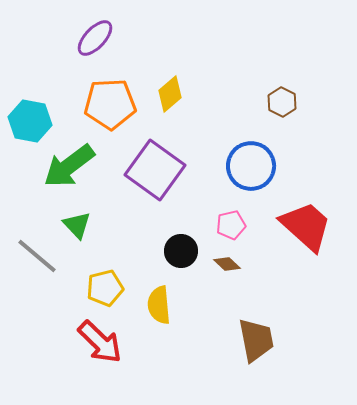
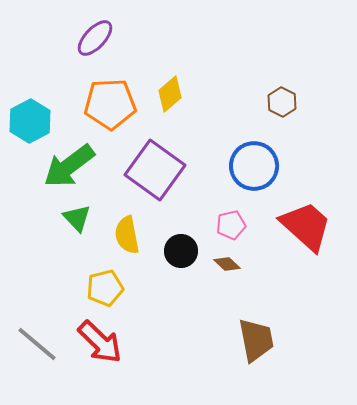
cyan hexagon: rotated 21 degrees clockwise
blue circle: moved 3 px right
green triangle: moved 7 px up
gray line: moved 88 px down
yellow semicircle: moved 32 px left, 70 px up; rotated 6 degrees counterclockwise
